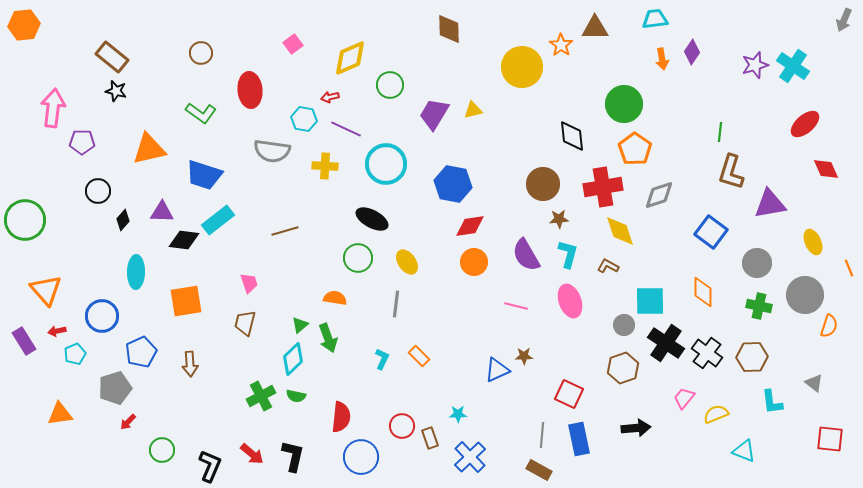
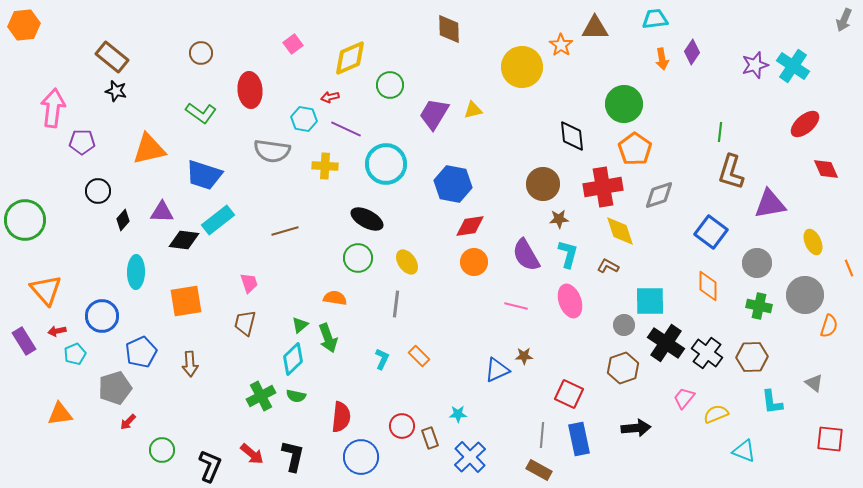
black ellipse at (372, 219): moved 5 px left
orange diamond at (703, 292): moved 5 px right, 6 px up
